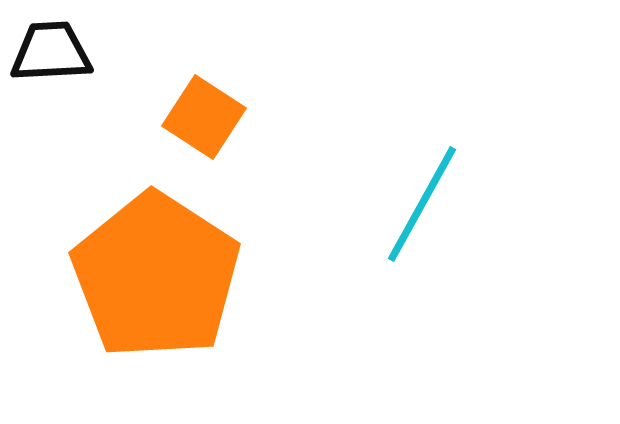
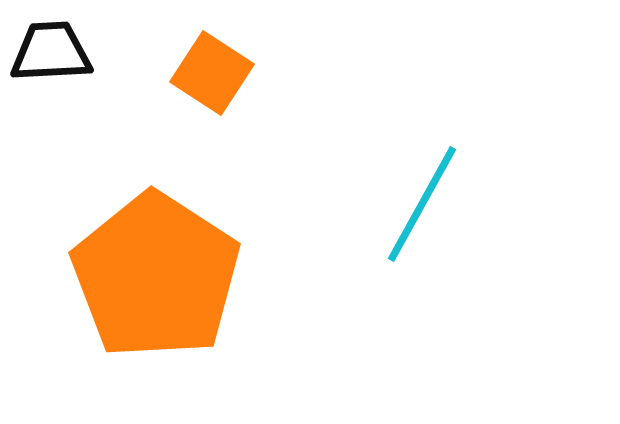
orange square: moved 8 px right, 44 px up
